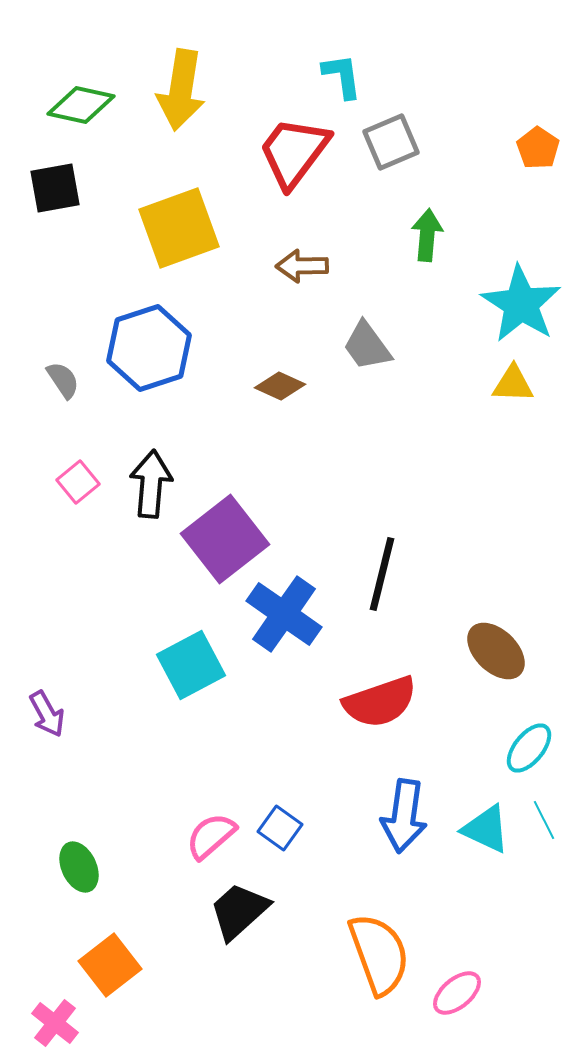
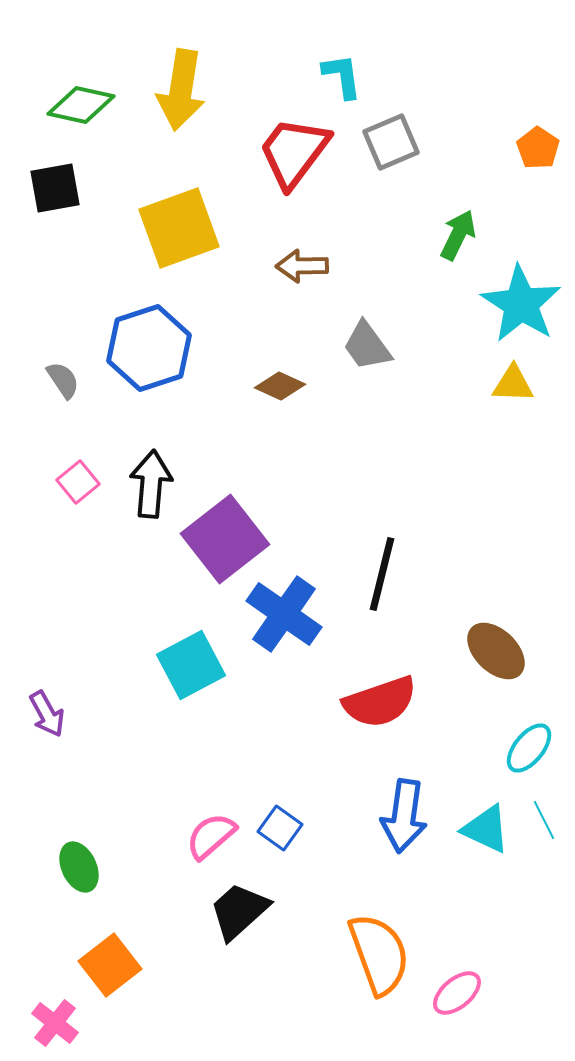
green arrow: moved 31 px right; rotated 21 degrees clockwise
